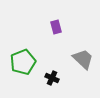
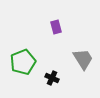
gray trapezoid: rotated 15 degrees clockwise
